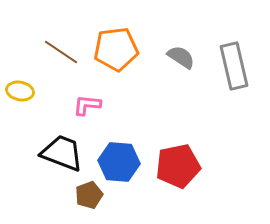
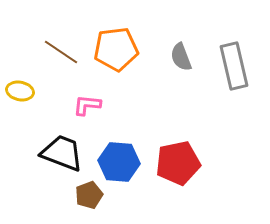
gray semicircle: rotated 144 degrees counterclockwise
red pentagon: moved 3 px up
